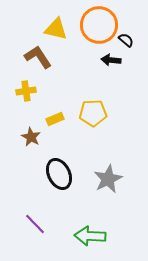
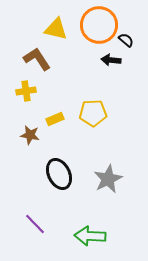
brown L-shape: moved 1 px left, 2 px down
brown star: moved 1 px left, 2 px up; rotated 18 degrees counterclockwise
